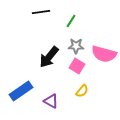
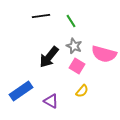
black line: moved 4 px down
green line: rotated 64 degrees counterclockwise
gray star: moved 2 px left; rotated 21 degrees clockwise
